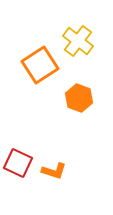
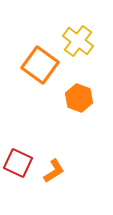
orange square: rotated 21 degrees counterclockwise
orange L-shape: rotated 50 degrees counterclockwise
